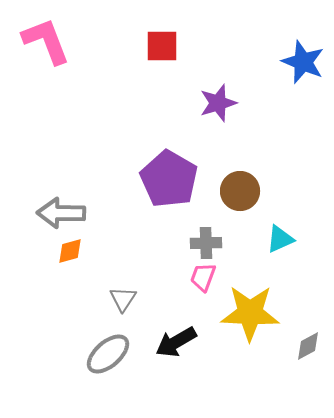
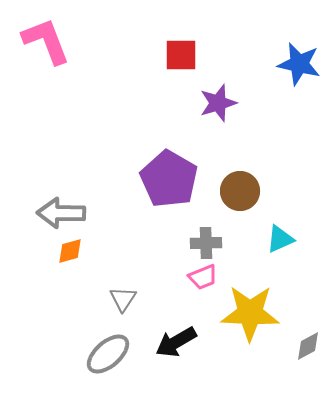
red square: moved 19 px right, 9 px down
blue star: moved 4 px left, 2 px down; rotated 9 degrees counterclockwise
pink trapezoid: rotated 132 degrees counterclockwise
